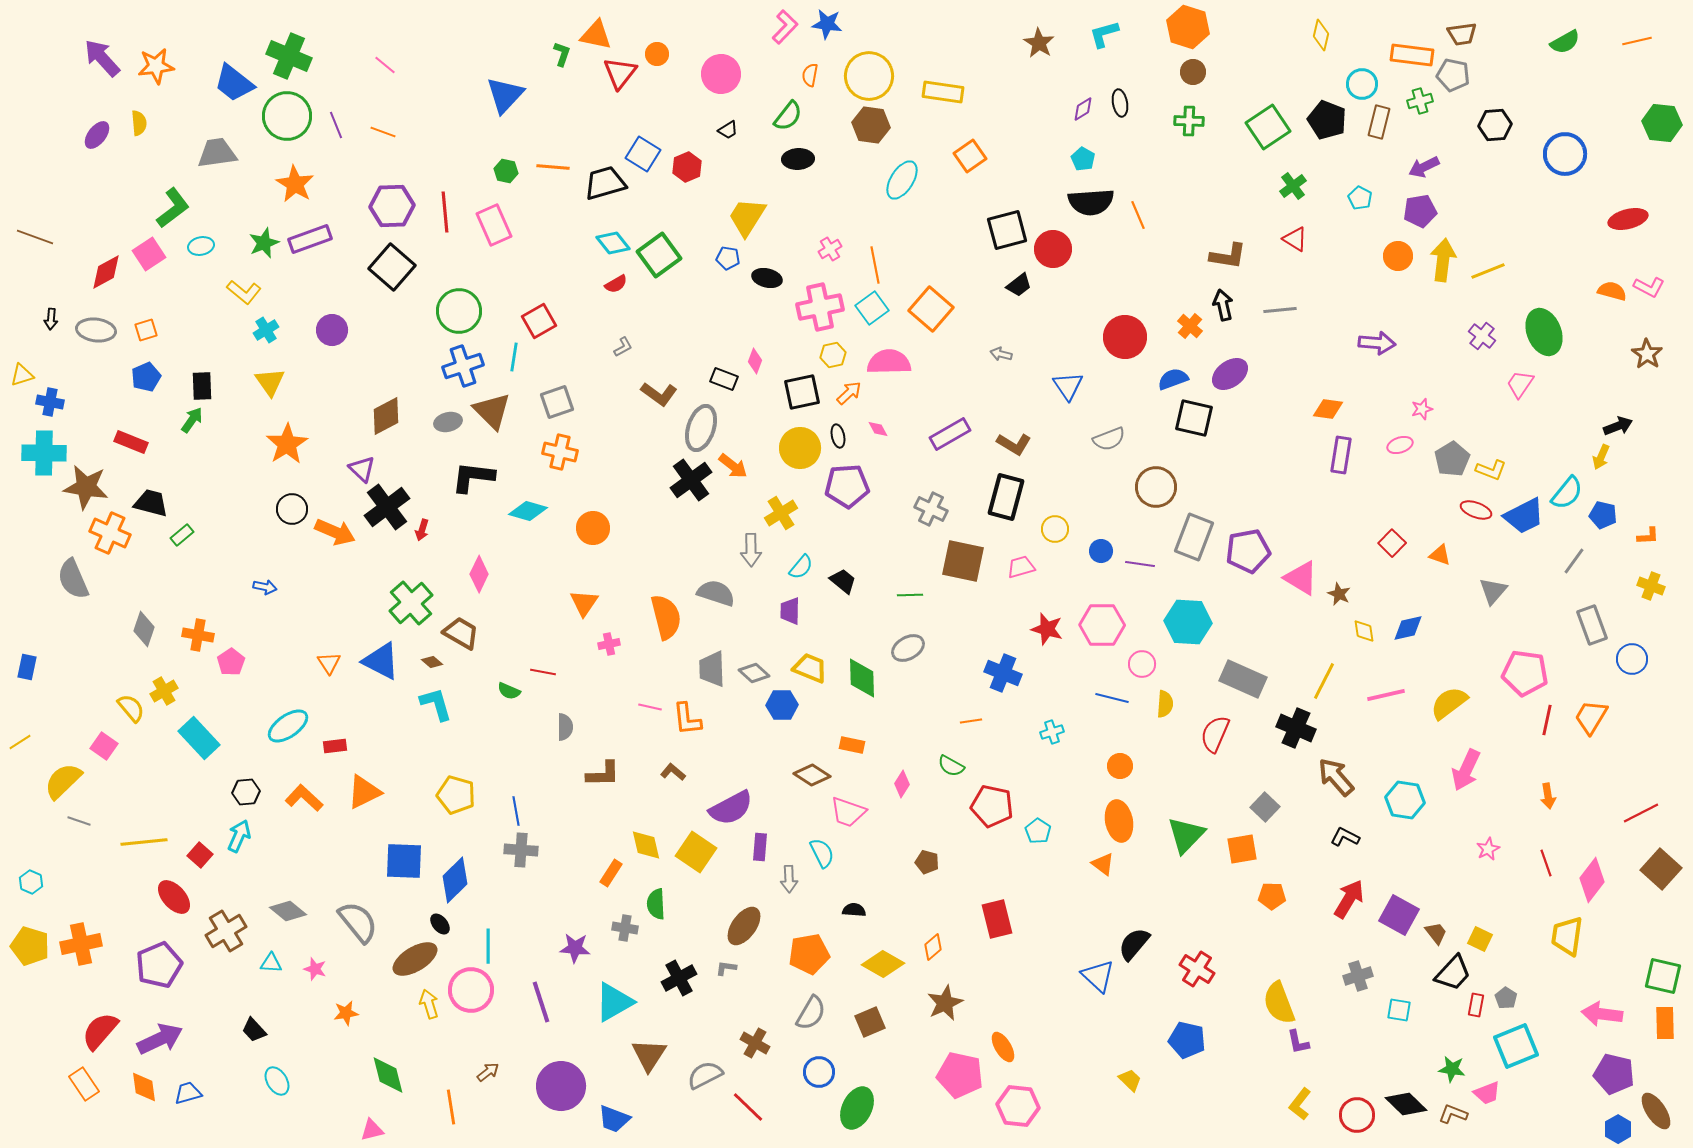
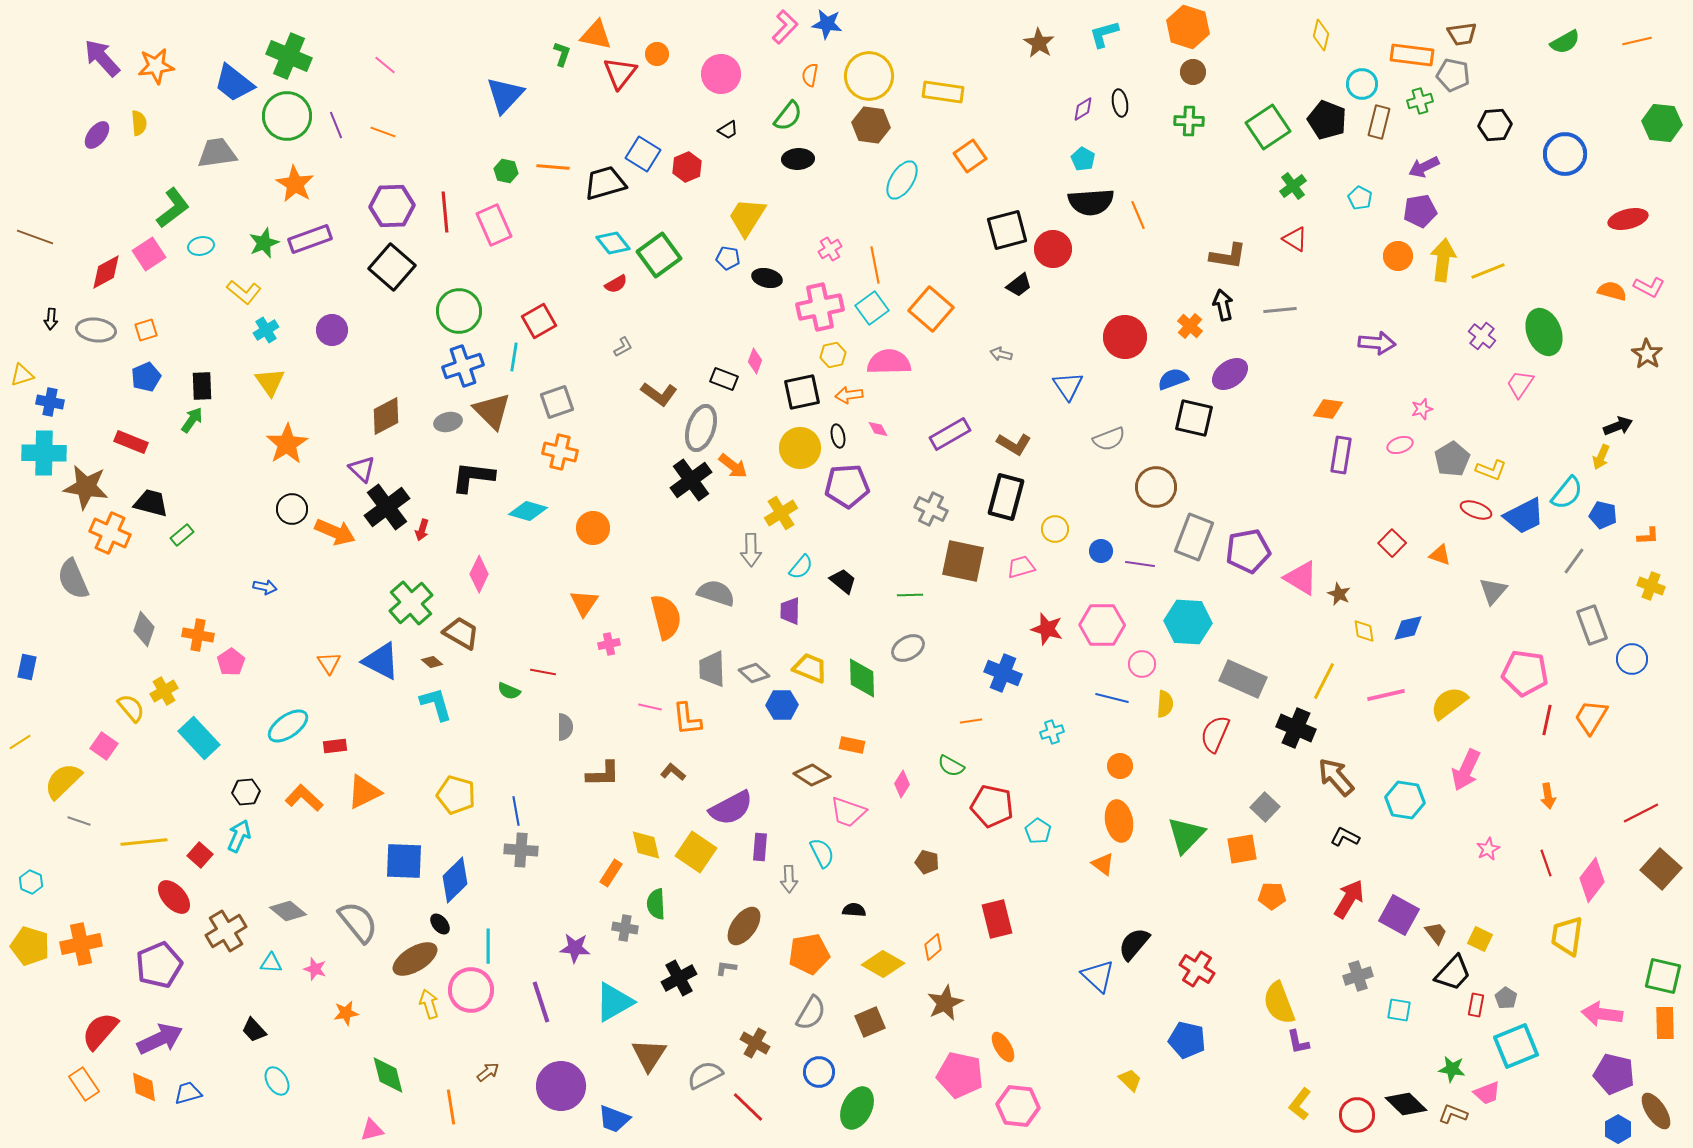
orange arrow at (849, 393): moved 2 px down; rotated 144 degrees counterclockwise
